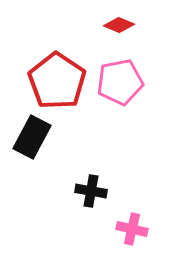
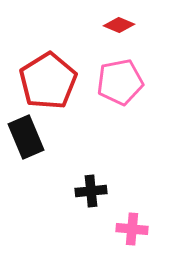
red pentagon: moved 9 px left; rotated 6 degrees clockwise
black rectangle: moved 6 px left; rotated 51 degrees counterclockwise
black cross: rotated 16 degrees counterclockwise
pink cross: rotated 8 degrees counterclockwise
